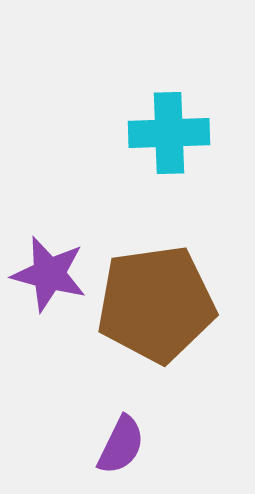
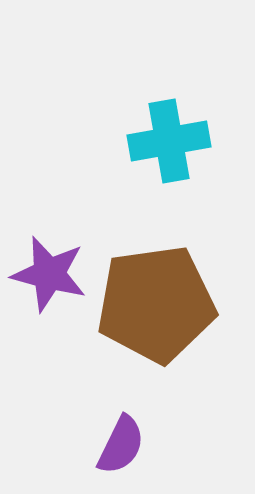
cyan cross: moved 8 px down; rotated 8 degrees counterclockwise
